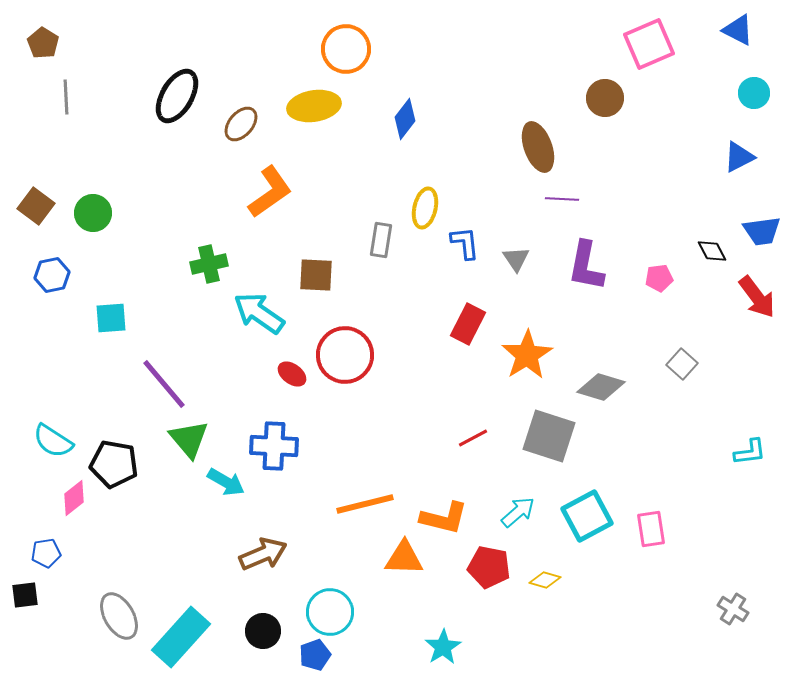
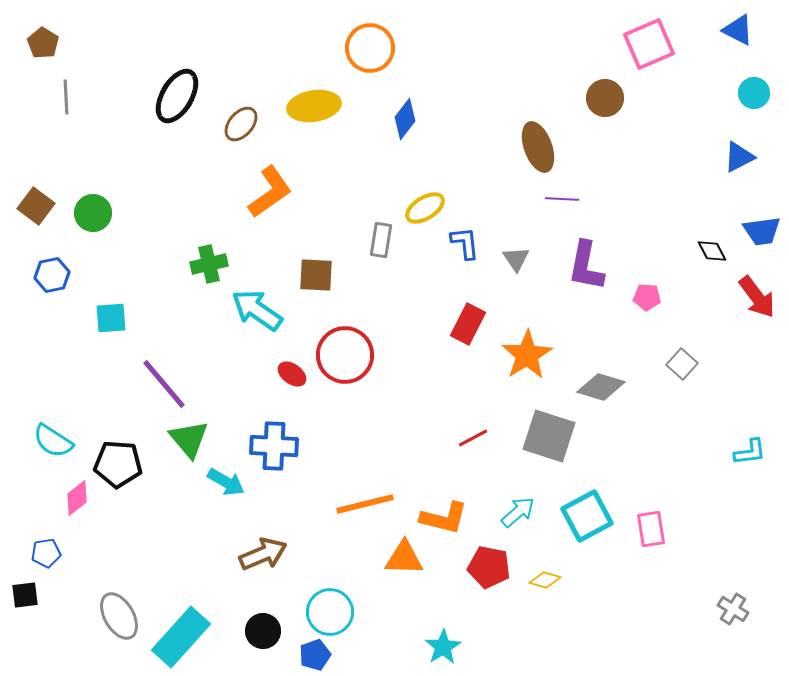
orange circle at (346, 49): moved 24 px right, 1 px up
yellow ellipse at (425, 208): rotated 45 degrees clockwise
pink pentagon at (659, 278): moved 12 px left, 19 px down; rotated 12 degrees clockwise
cyan arrow at (259, 313): moved 2 px left, 3 px up
black pentagon at (114, 464): moved 4 px right; rotated 6 degrees counterclockwise
pink diamond at (74, 498): moved 3 px right
